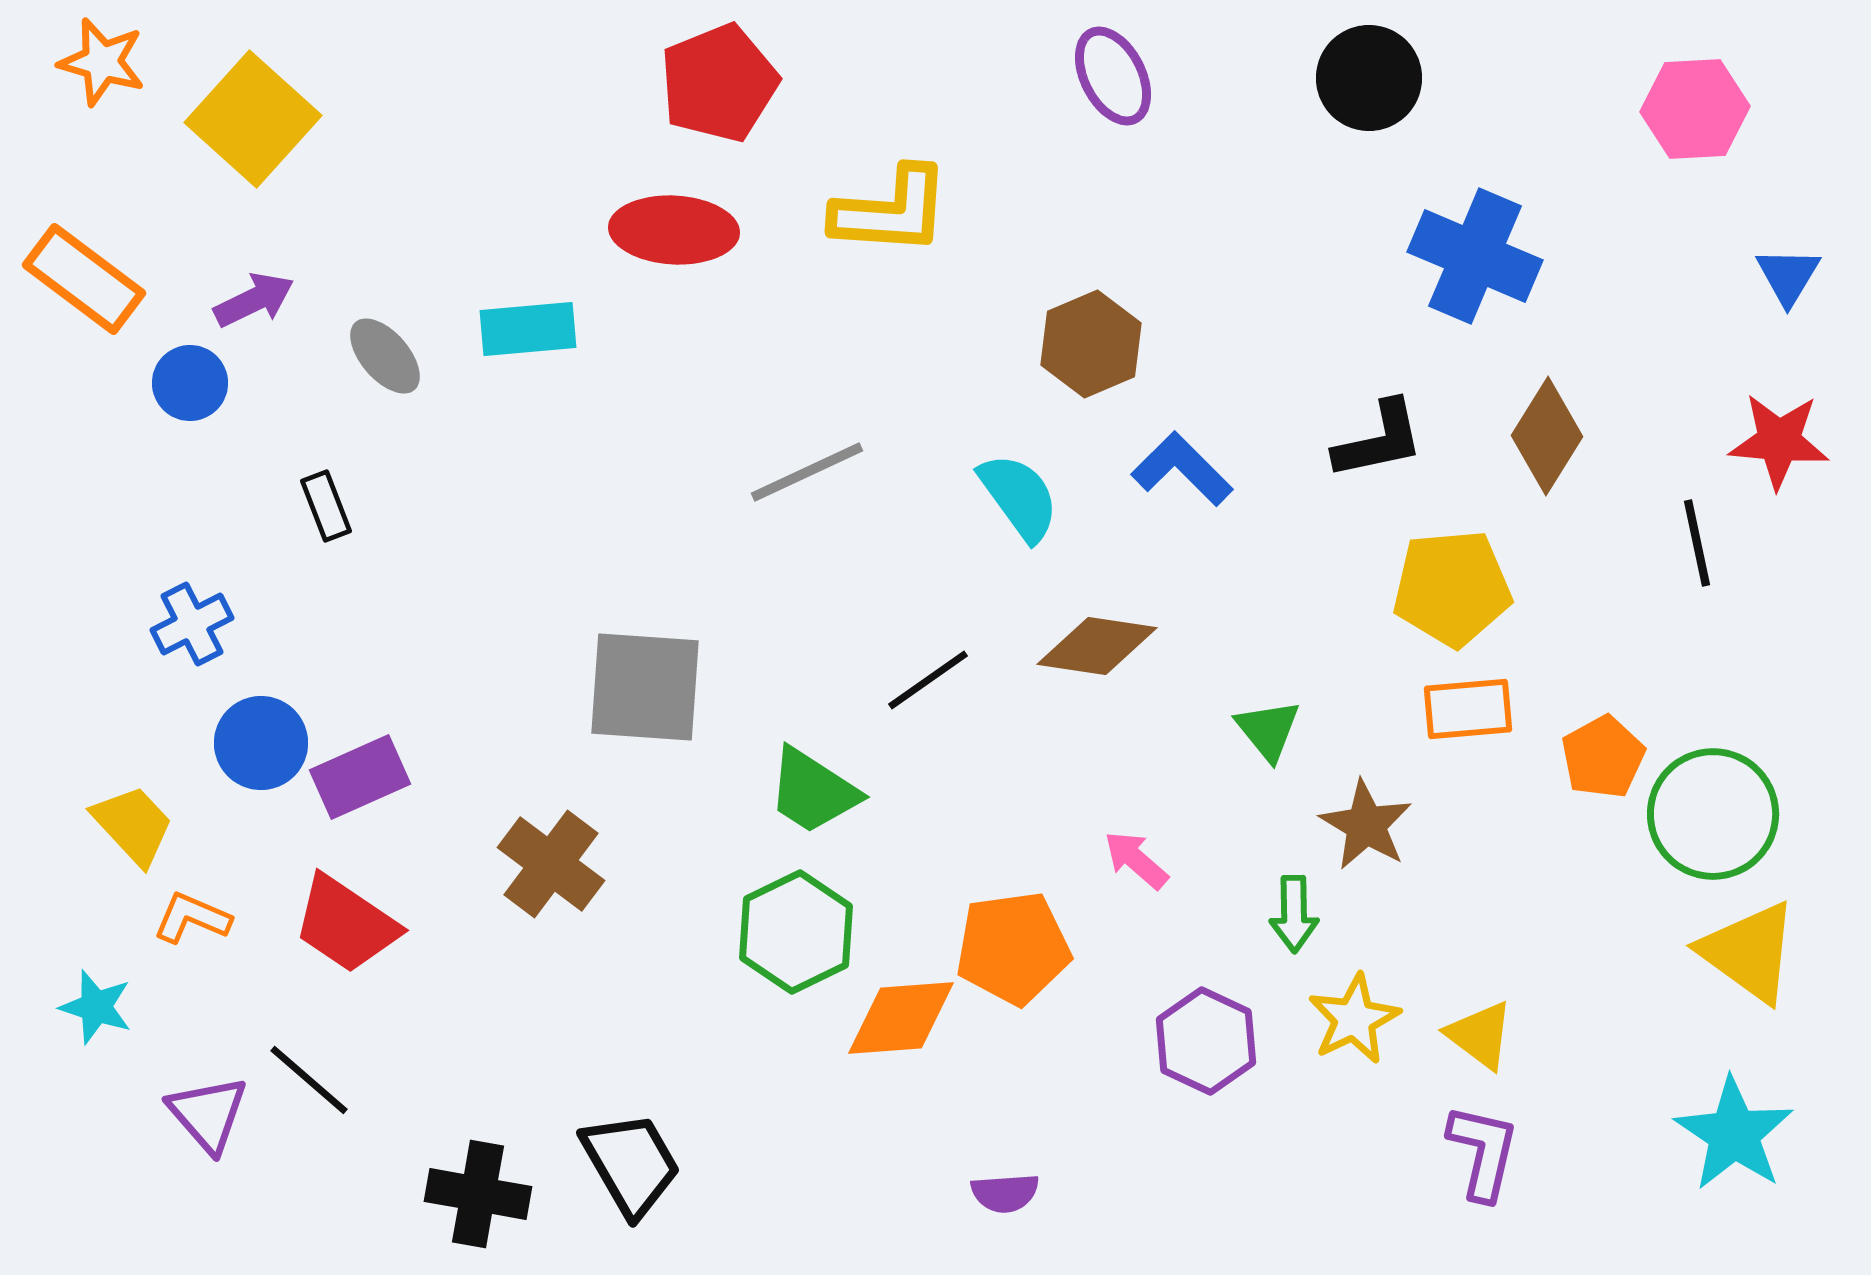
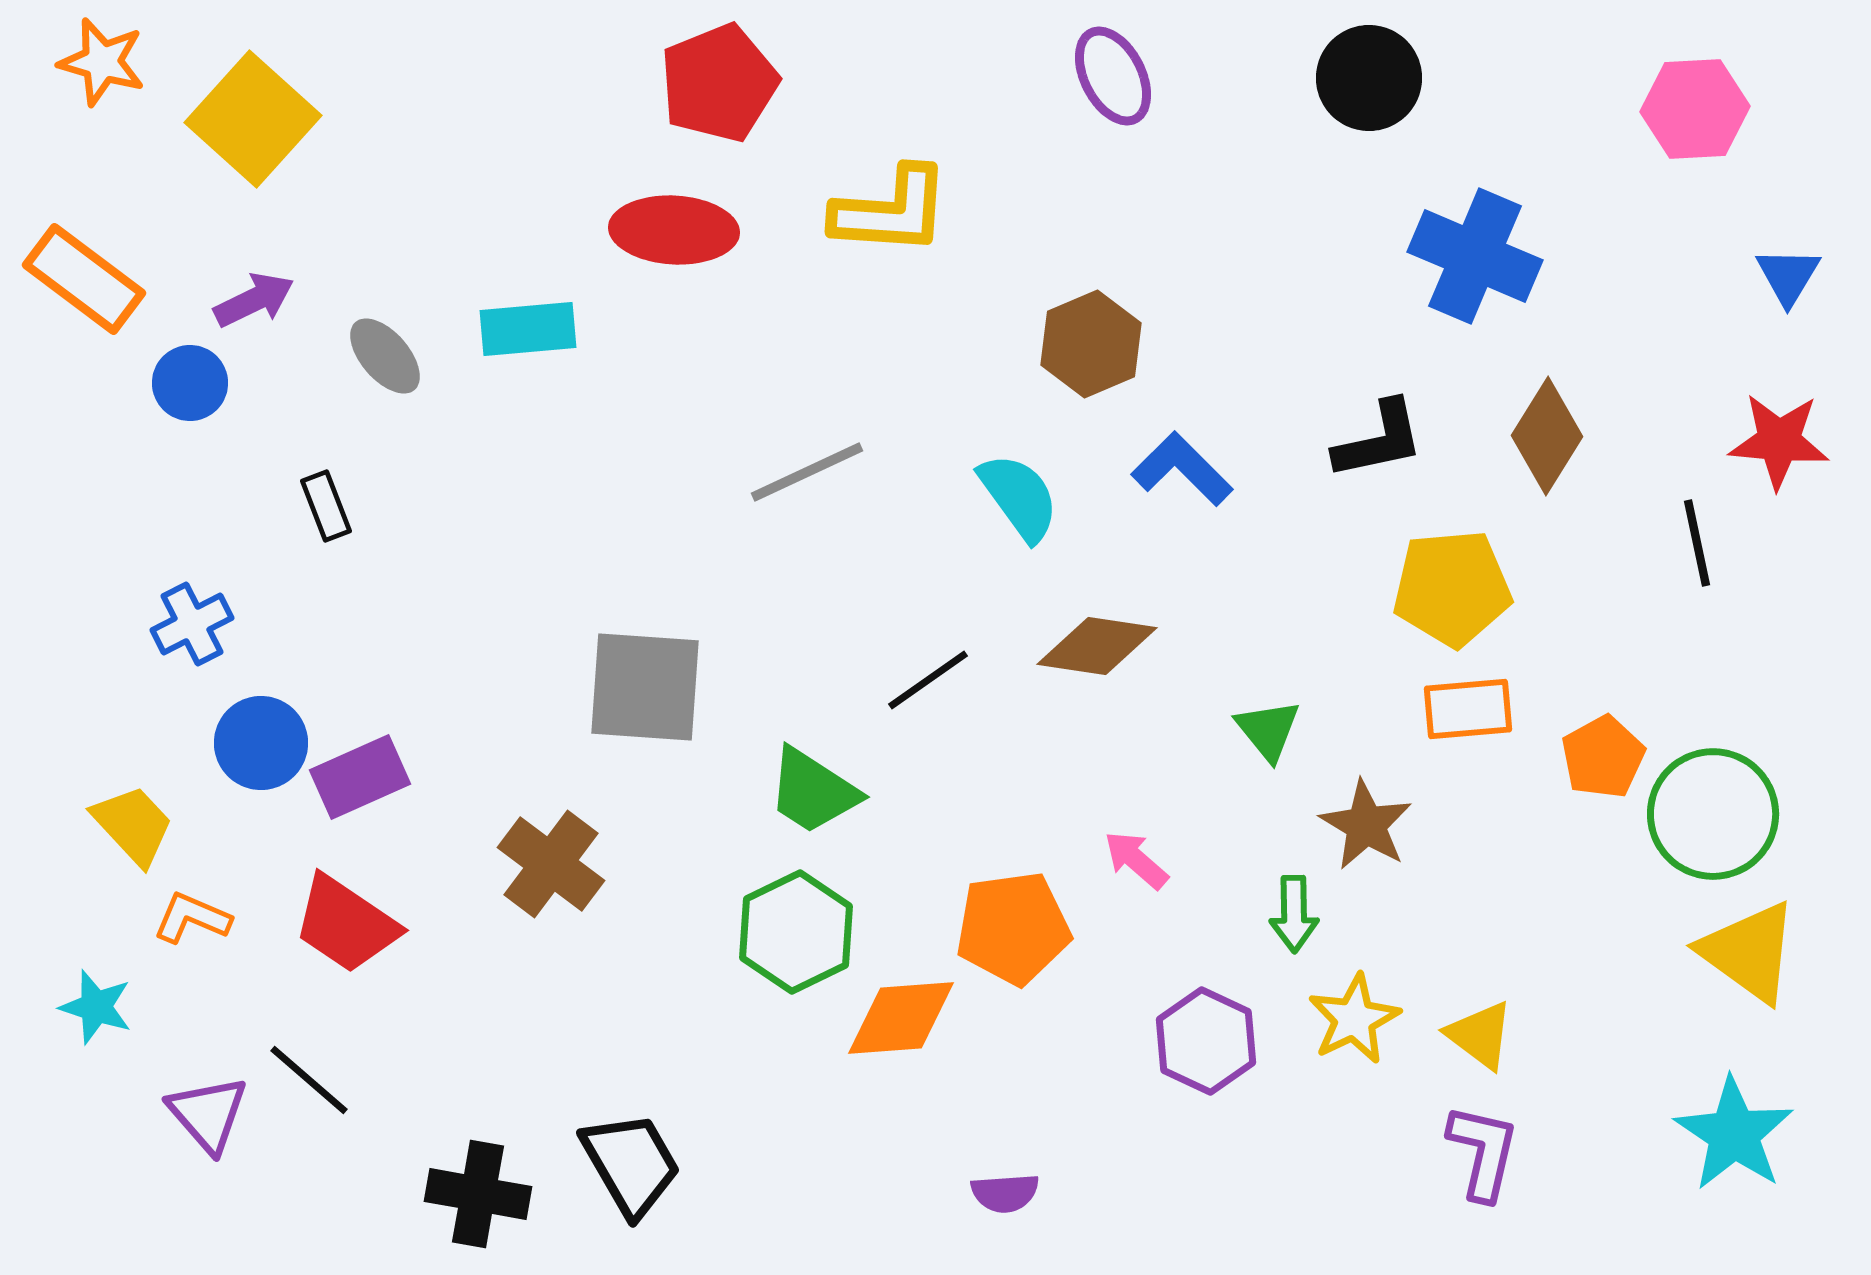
orange pentagon at (1013, 948): moved 20 px up
